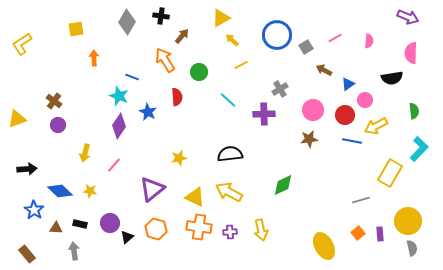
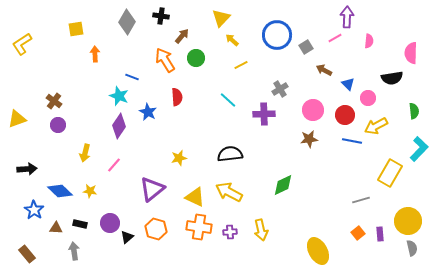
purple arrow at (408, 17): moved 61 px left; rotated 110 degrees counterclockwise
yellow triangle at (221, 18): rotated 18 degrees counterclockwise
orange arrow at (94, 58): moved 1 px right, 4 px up
green circle at (199, 72): moved 3 px left, 14 px up
blue triangle at (348, 84): rotated 40 degrees counterclockwise
pink circle at (365, 100): moved 3 px right, 2 px up
yellow ellipse at (324, 246): moved 6 px left, 5 px down
